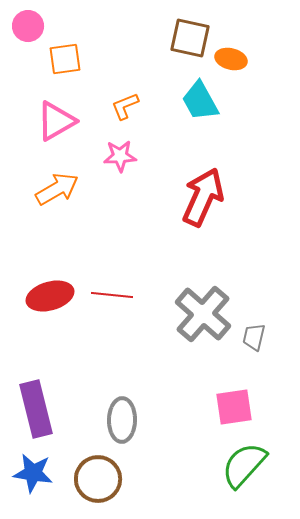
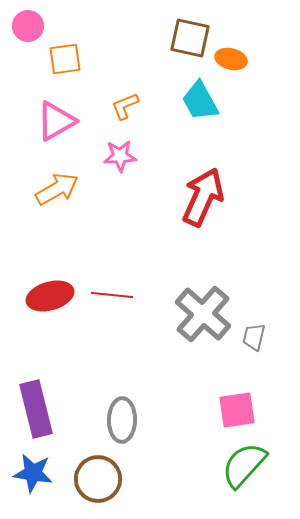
pink square: moved 3 px right, 3 px down
